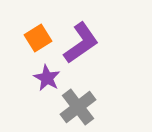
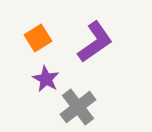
purple L-shape: moved 14 px right, 1 px up
purple star: moved 1 px left, 1 px down
